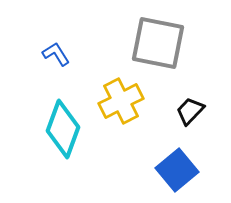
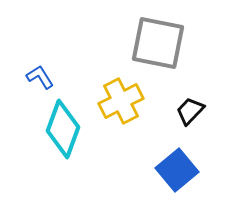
blue L-shape: moved 16 px left, 23 px down
